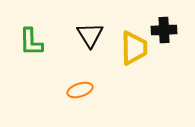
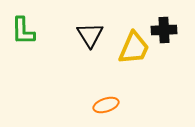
green L-shape: moved 8 px left, 11 px up
yellow trapezoid: rotated 24 degrees clockwise
orange ellipse: moved 26 px right, 15 px down
